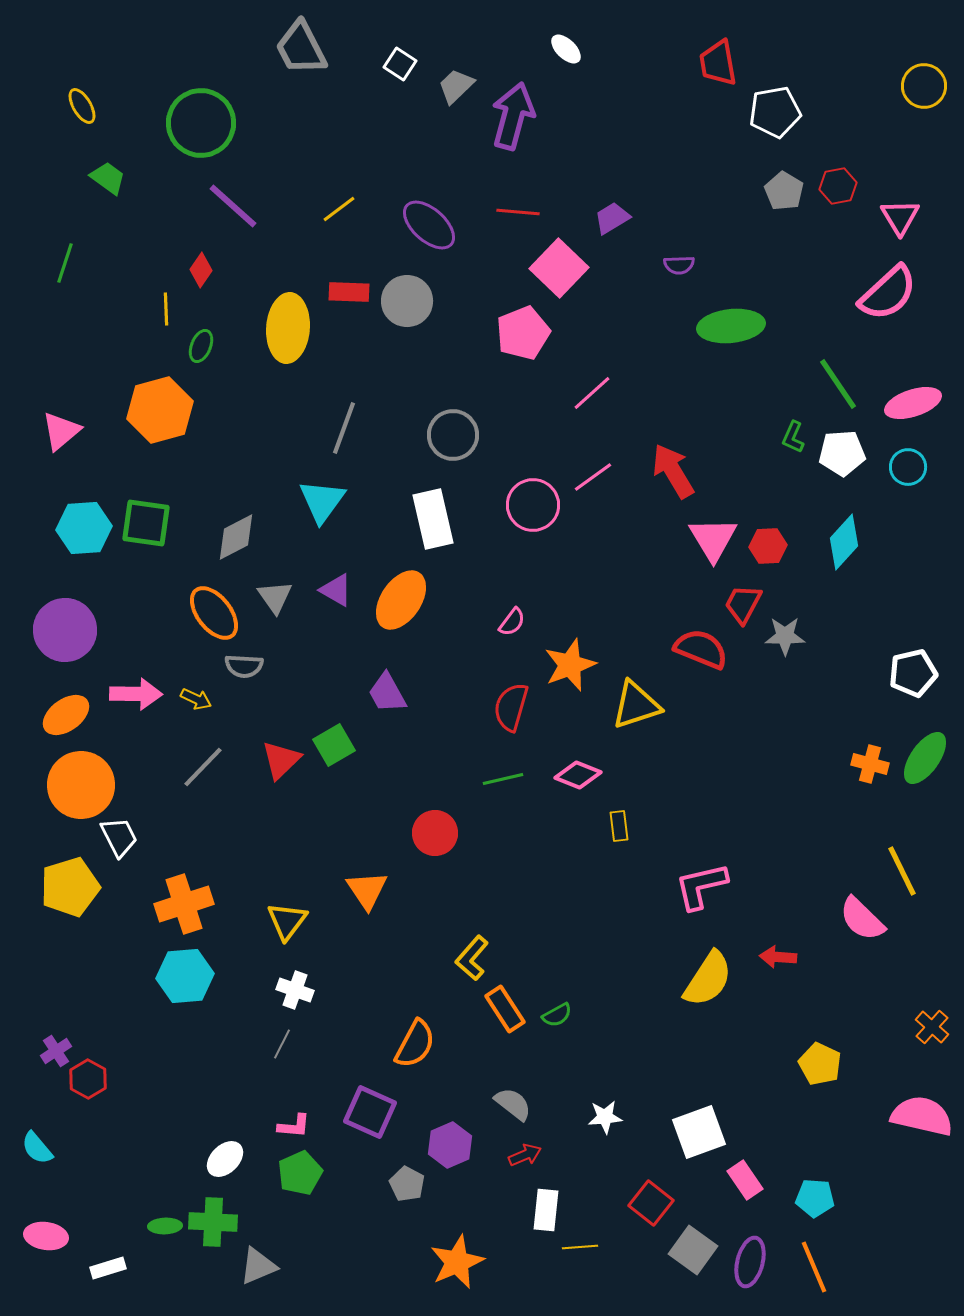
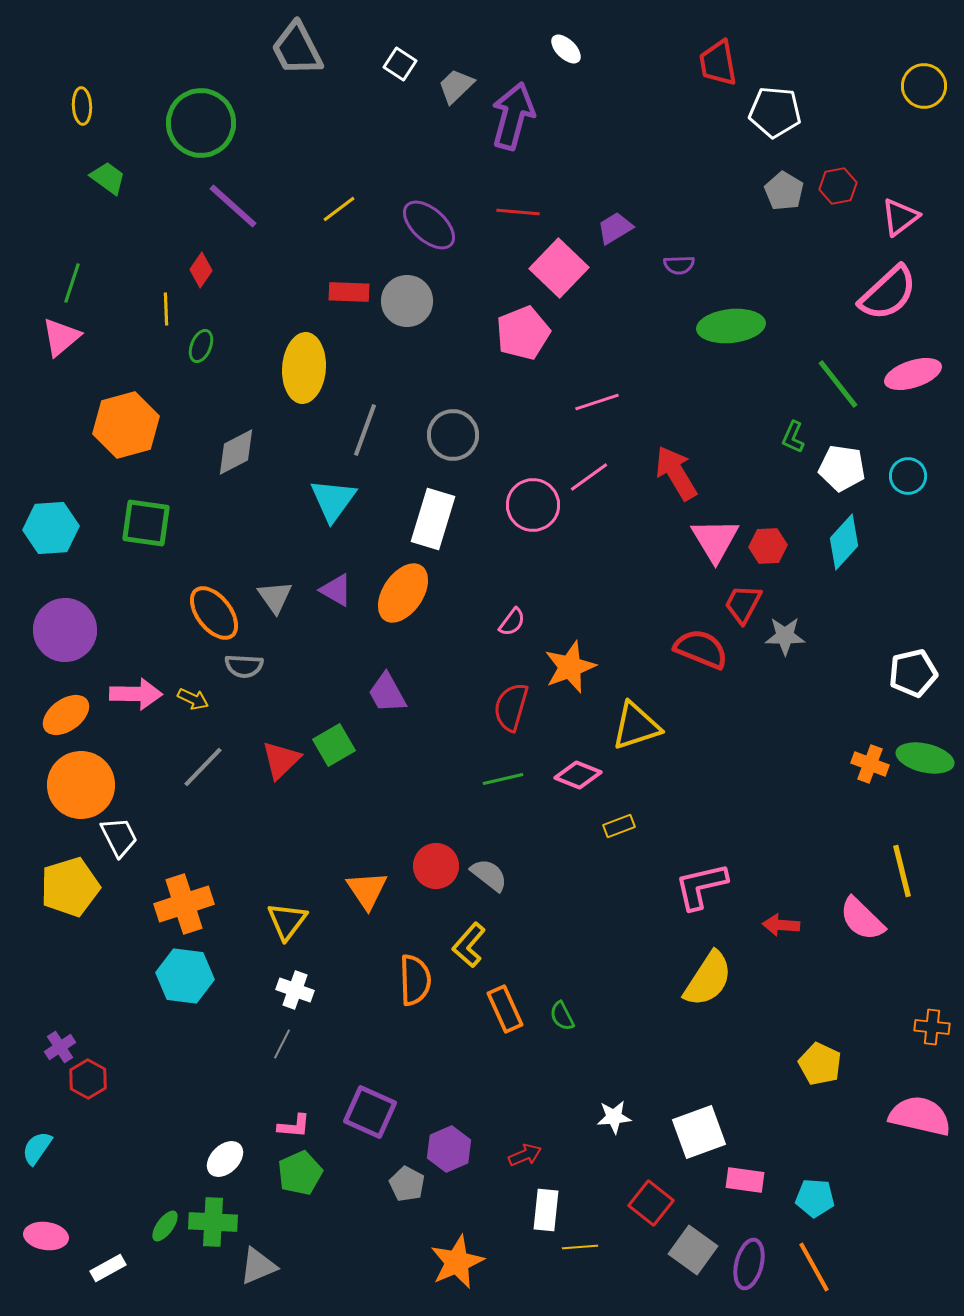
gray trapezoid at (301, 48): moved 4 px left, 1 px down
yellow ellipse at (82, 106): rotated 27 degrees clockwise
white pentagon at (775, 112): rotated 15 degrees clockwise
pink triangle at (900, 217): rotated 24 degrees clockwise
purple trapezoid at (612, 218): moved 3 px right, 10 px down
green line at (65, 263): moved 7 px right, 20 px down
yellow ellipse at (288, 328): moved 16 px right, 40 px down
green line at (838, 384): rotated 4 degrees counterclockwise
pink line at (592, 393): moved 5 px right, 9 px down; rotated 24 degrees clockwise
pink ellipse at (913, 403): moved 29 px up
orange hexagon at (160, 410): moved 34 px left, 15 px down
gray line at (344, 428): moved 21 px right, 2 px down
pink triangle at (61, 431): moved 94 px up
white pentagon at (842, 453): moved 15 px down; rotated 12 degrees clockwise
cyan circle at (908, 467): moved 9 px down
red arrow at (673, 471): moved 3 px right, 2 px down
pink line at (593, 477): moved 4 px left
cyan triangle at (322, 501): moved 11 px right, 1 px up
white rectangle at (433, 519): rotated 30 degrees clockwise
cyan hexagon at (84, 528): moved 33 px left
gray diamond at (236, 537): moved 85 px up
pink triangle at (713, 539): moved 2 px right, 1 px down
orange ellipse at (401, 600): moved 2 px right, 7 px up
orange star at (570, 665): moved 2 px down
yellow arrow at (196, 699): moved 3 px left
yellow triangle at (636, 705): moved 21 px down
green ellipse at (925, 758): rotated 68 degrees clockwise
orange cross at (870, 764): rotated 6 degrees clockwise
yellow rectangle at (619, 826): rotated 76 degrees clockwise
red circle at (435, 833): moved 1 px right, 33 px down
yellow line at (902, 871): rotated 12 degrees clockwise
red arrow at (778, 957): moved 3 px right, 32 px up
yellow L-shape at (472, 958): moved 3 px left, 13 px up
cyan hexagon at (185, 976): rotated 12 degrees clockwise
orange rectangle at (505, 1009): rotated 9 degrees clockwise
green semicircle at (557, 1015): moved 5 px right, 1 px down; rotated 92 degrees clockwise
orange cross at (932, 1027): rotated 36 degrees counterclockwise
orange semicircle at (415, 1044): moved 64 px up; rotated 30 degrees counterclockwise
purple cross at (56, 1051): moved 4 px right, 4 px up
gray semicircle at (513, 1104): moved 24 px left, 229 px up
pink semicircle at (922, 1116): moved 2 px left
white star at (605, 1117): moved 9 px right
purple hexagon at (450, 1145): moved 1 px left, 4 px down
cyan semicircle at (37, 1148): rotated 75 degrees clockwise
pink rectangle at (745, 1180): rotated 48 degrees counterclockwise
green ellipse at (165, 1226): rotated 52 degrees counterclockwise
purple ellipse at (750, 1262): moved 1 px left, 2 px down
orange line at (814, 1267): rotated 6 degrees counterclockwise
white rectangle at (108, 1268): rotated 12 degrees counterclockwise
